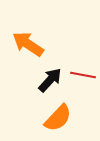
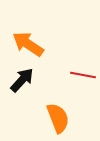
black arrow: moved 28 px left
orange semicircle: rotated 64 degrees counterclockwise
